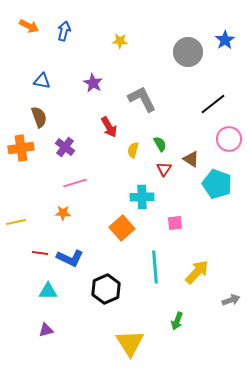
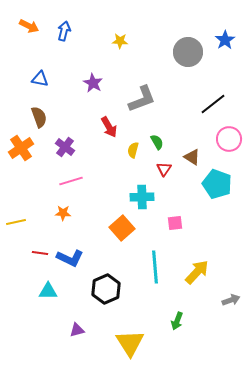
blue triangle: moved 2 px left, 2 px up
gray L-shape: rotated 96 degrees clockwise
green semicircle: moved 3 px left, 2 px up
orange cross: rotated 25 degrees counterclockwise
brown triangle: moved 1 px right, 2 px up
pink line: moved 4 px left, 2 px up
purple triangle: moved 31 px right
